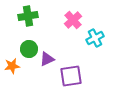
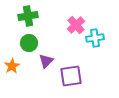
pink cross: moved 3 px right, 5 px down
cyan cross: rotated 18 degrees clockwise
green circle: moved 6 px up
purple triangle: moved 1 px left, 2 px down; rotated 21 degrees counterclockwise
orange star: rotated 21 degrees counterclockwise
